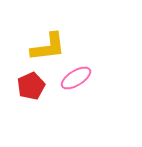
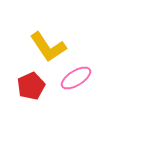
yellow L-shape: rotated 63 degrees clockwise
